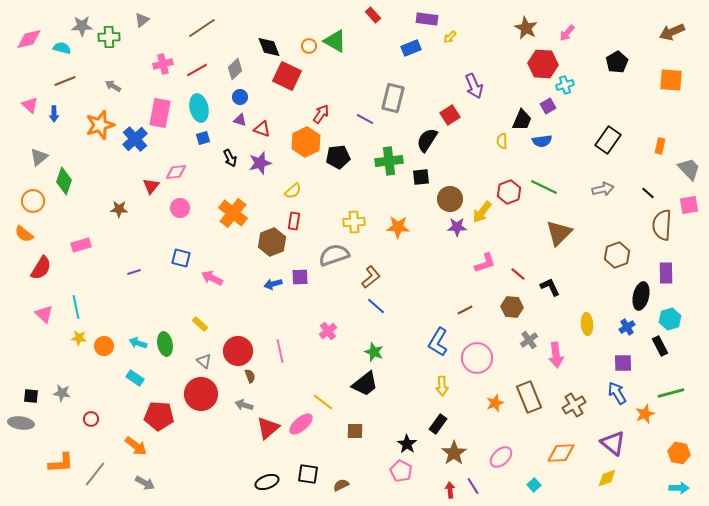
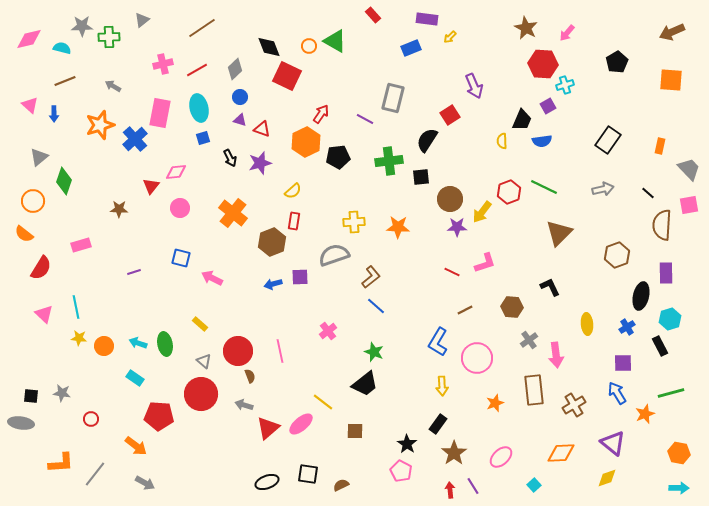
red line at (518, 274): moved 66 px left, 2 px up; rotated 14 degrees counterclockwise
brown rectangle at (529, 397): moved 5 px right, 7 px up; rotated 16 degrees clockwise
